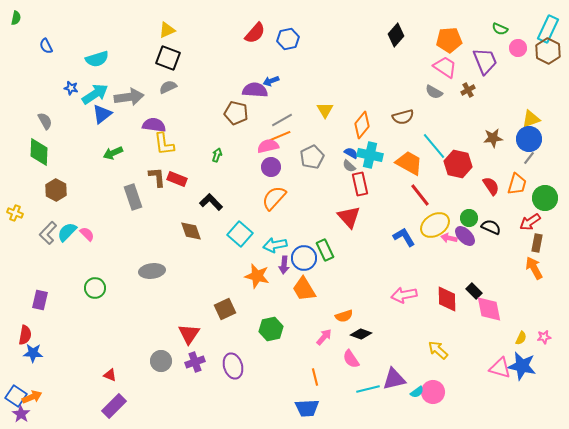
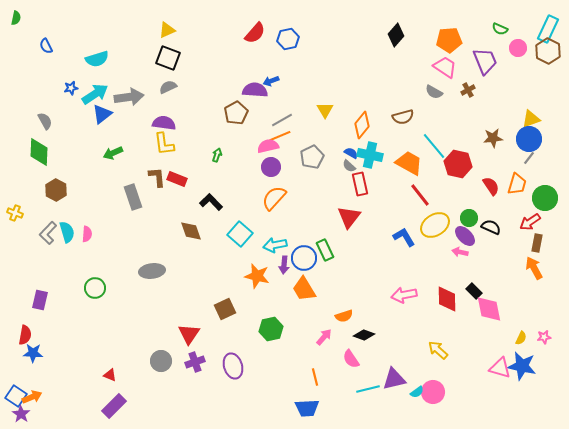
blue star at (71, 88): rotated 24 degrees counterclockwise
brown pentagon at (236, 113): rotated 30 degrees clockwise
purple semicircle at (154, 125): moved 10 px right, 2 px up
red triangle at (349, 217): rotated 20 degrees clockwise
cyan semicircle at (67, 232): rotated 120 degrees clockwise
pink semicircle at (87, 234): rotated 49 degrees clockwise
pink arrow at (449, 238): moved 11 px right, 14 px down
black diamond at (361, 334): moved 3 px right, 1 px down
